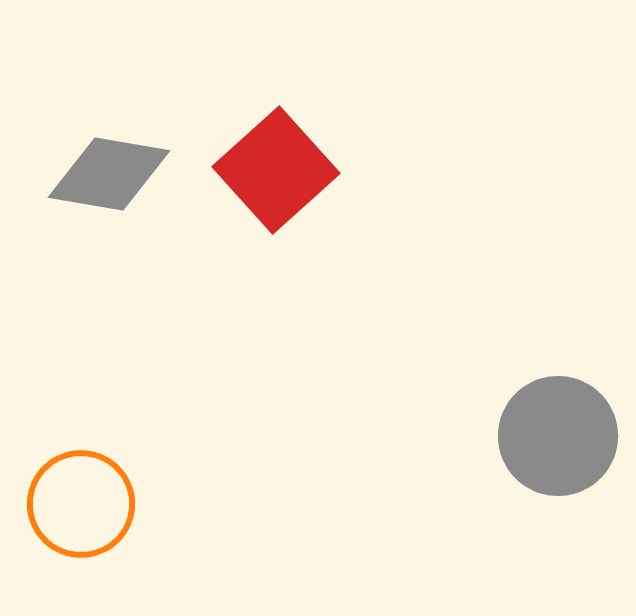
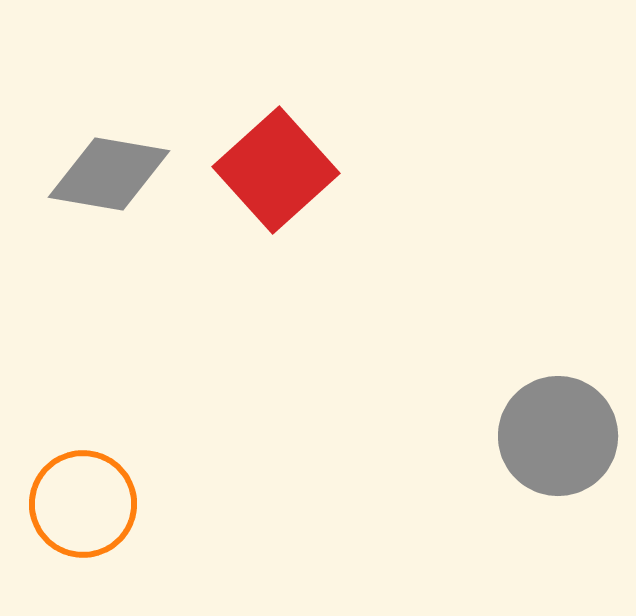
orange circle: moved 2 px right
